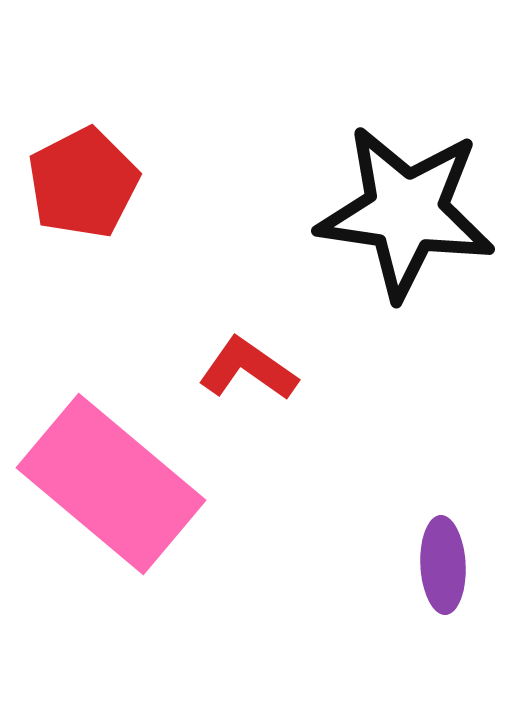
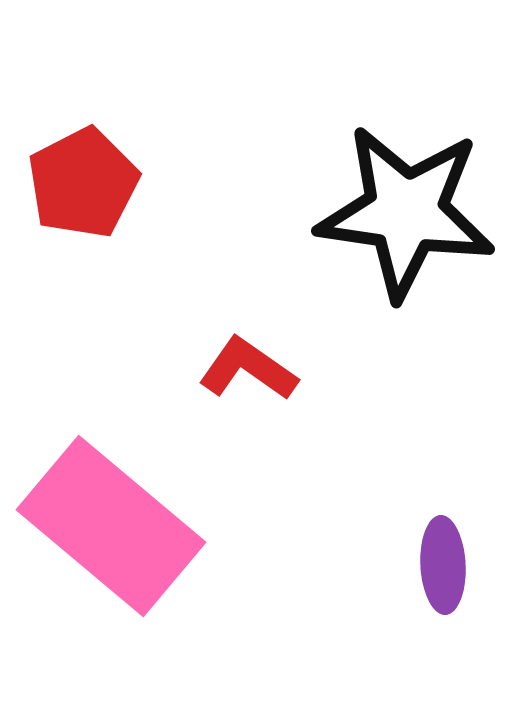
pink rectangle: moved 42 px down
